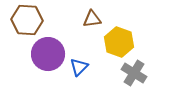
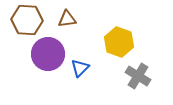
brown triangle: moved 25 px left
blue triangle: moved 1 px right, 1 px down
gray cross: moved 4 px right, 3 px down
